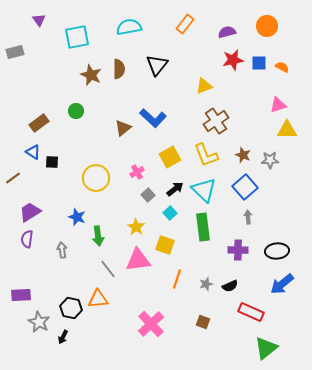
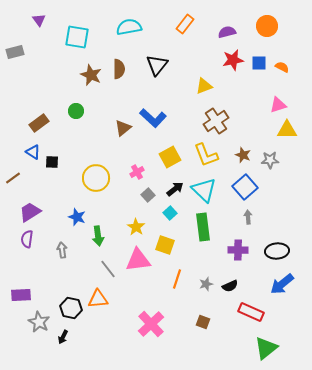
cyan square at (77, 37): rotated 20 degrees clockwise
